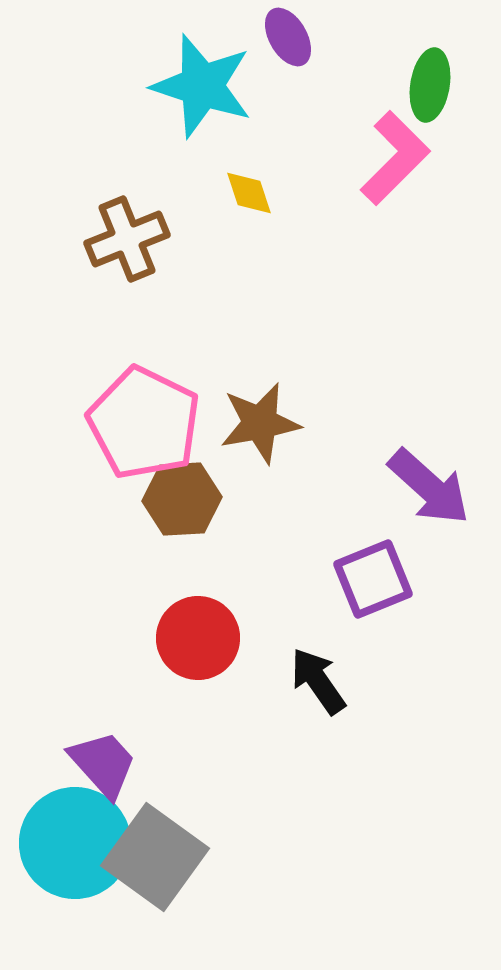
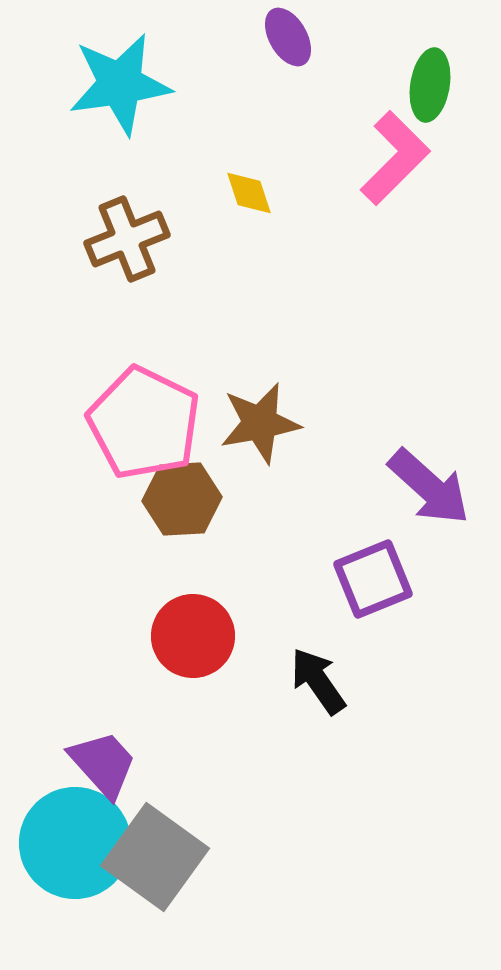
cyan star: moved 82 px left, 2 px up; rotated 26 degrees counterclockwise
red circle: moved 5 px left, 2 px up
